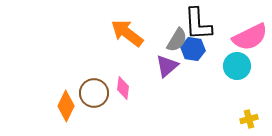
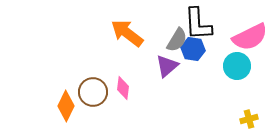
brown circle: moved 1 px left, 1 px up
